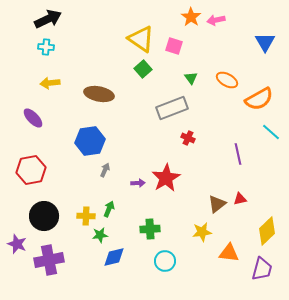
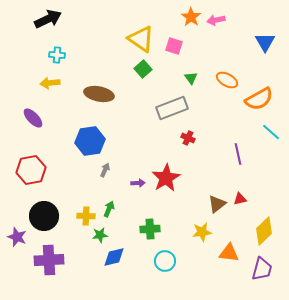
cyan cross: moved 11 px right, 8 px down
yellow diamond: moved 3 px left
purple star: moved 7 px up
purple cross: rotated 8 degrees clockwise
